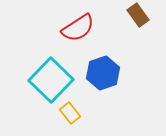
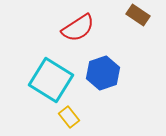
brown rectangle: rotated 20 degrees counterclockwise
cyan square: rotated 12 degrees counterclockwise
yellow rectangle: moved 1 px left, 4 px down
